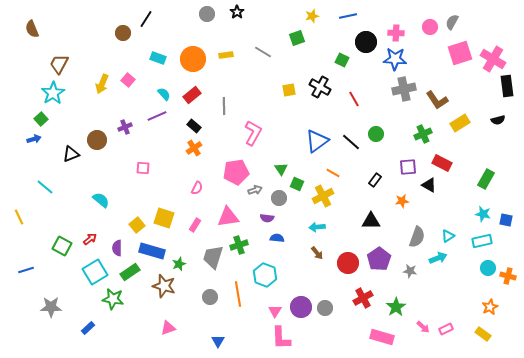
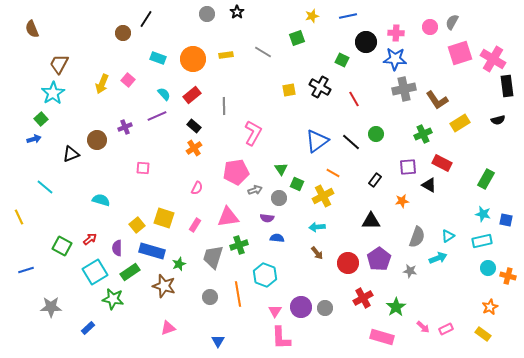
cyan semicircle at (101, 200): rotated 24 degrees counterclockwise
